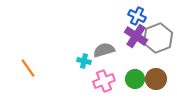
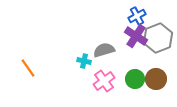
blue cross: rotated 36 degrees clockwise
pink cross: rotated 15 degrees counterclockwise
